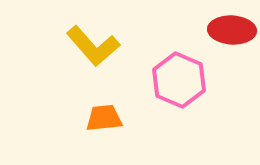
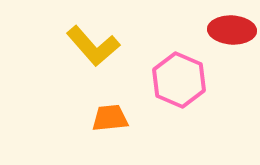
orange trapezoid: moved 6 px right
